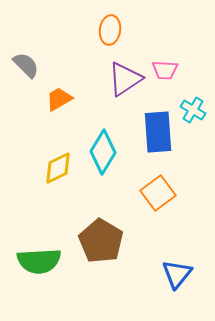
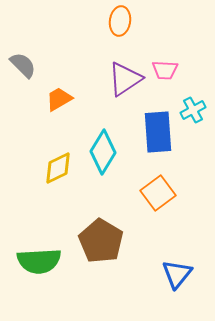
orange ellipse: moved 10 px right, 9 px up
gray semicircle: moved 3 px left
cyan cross: rotated 30 degrees clockwise
